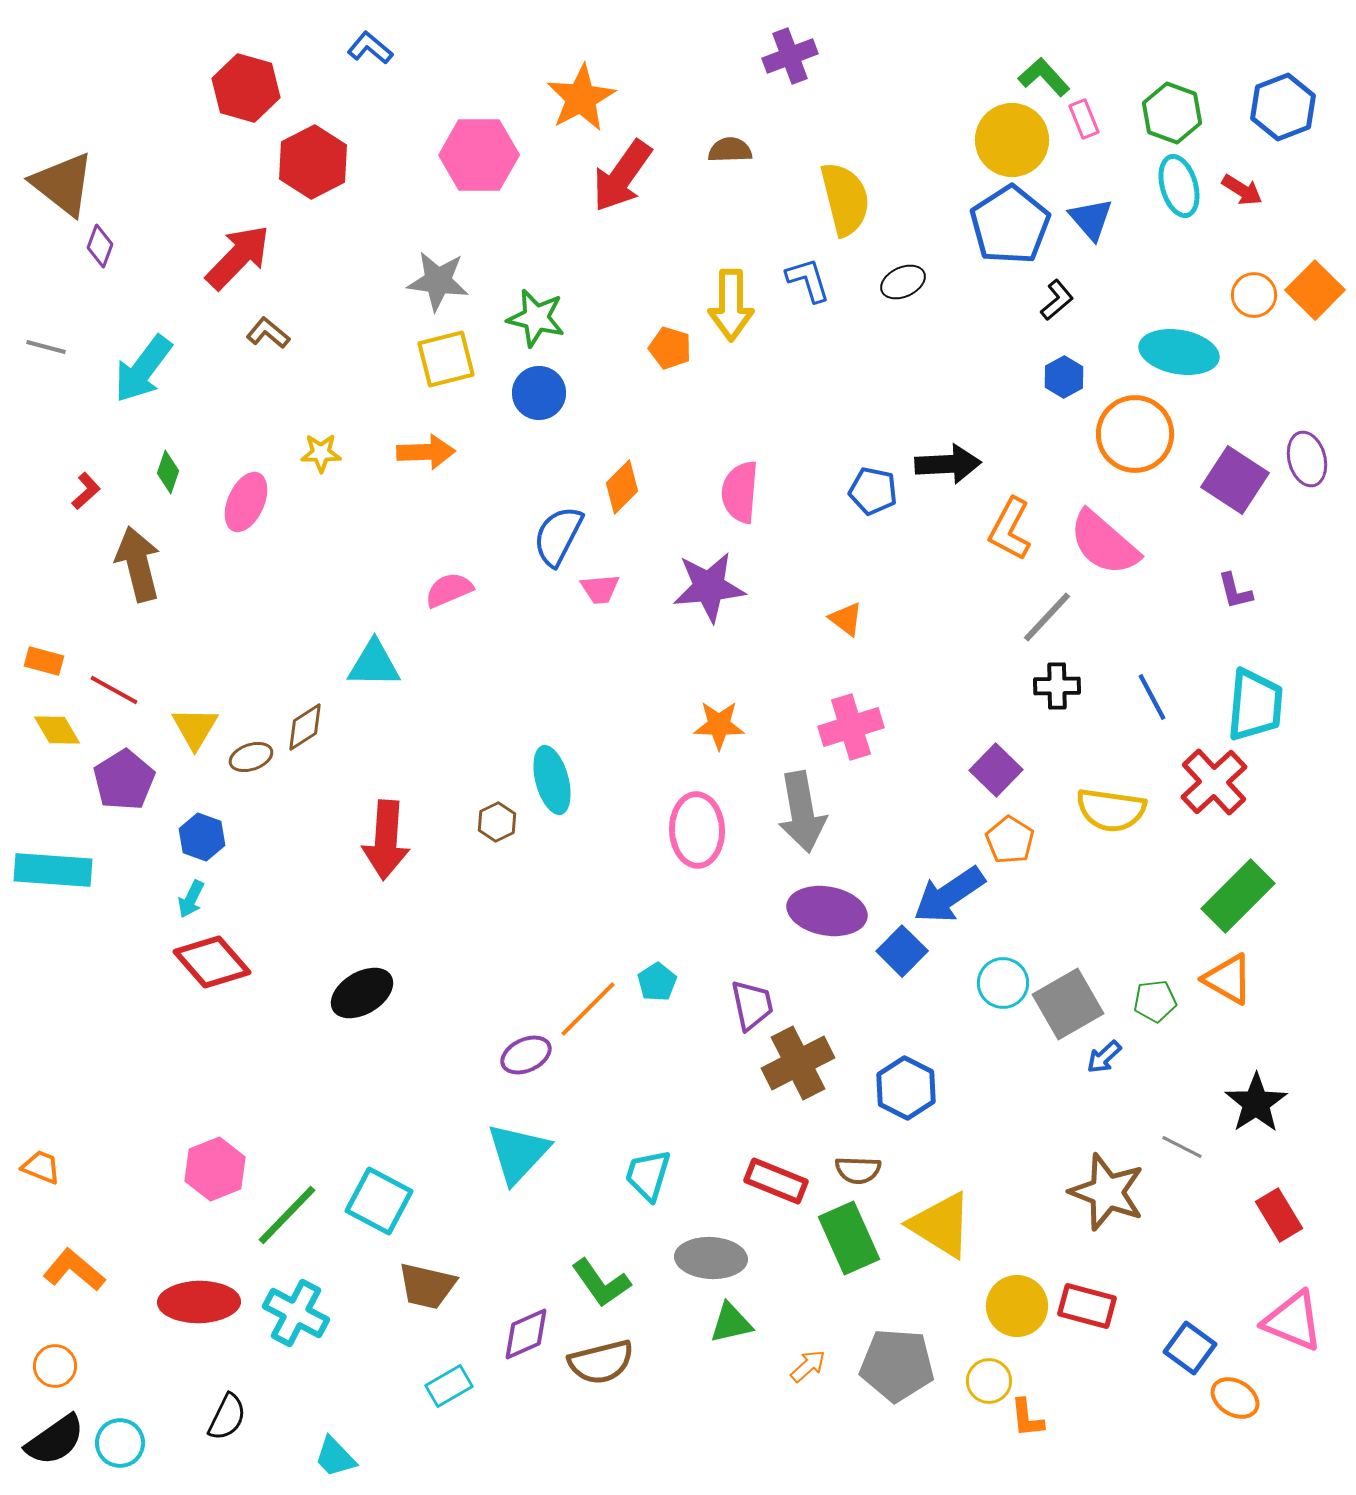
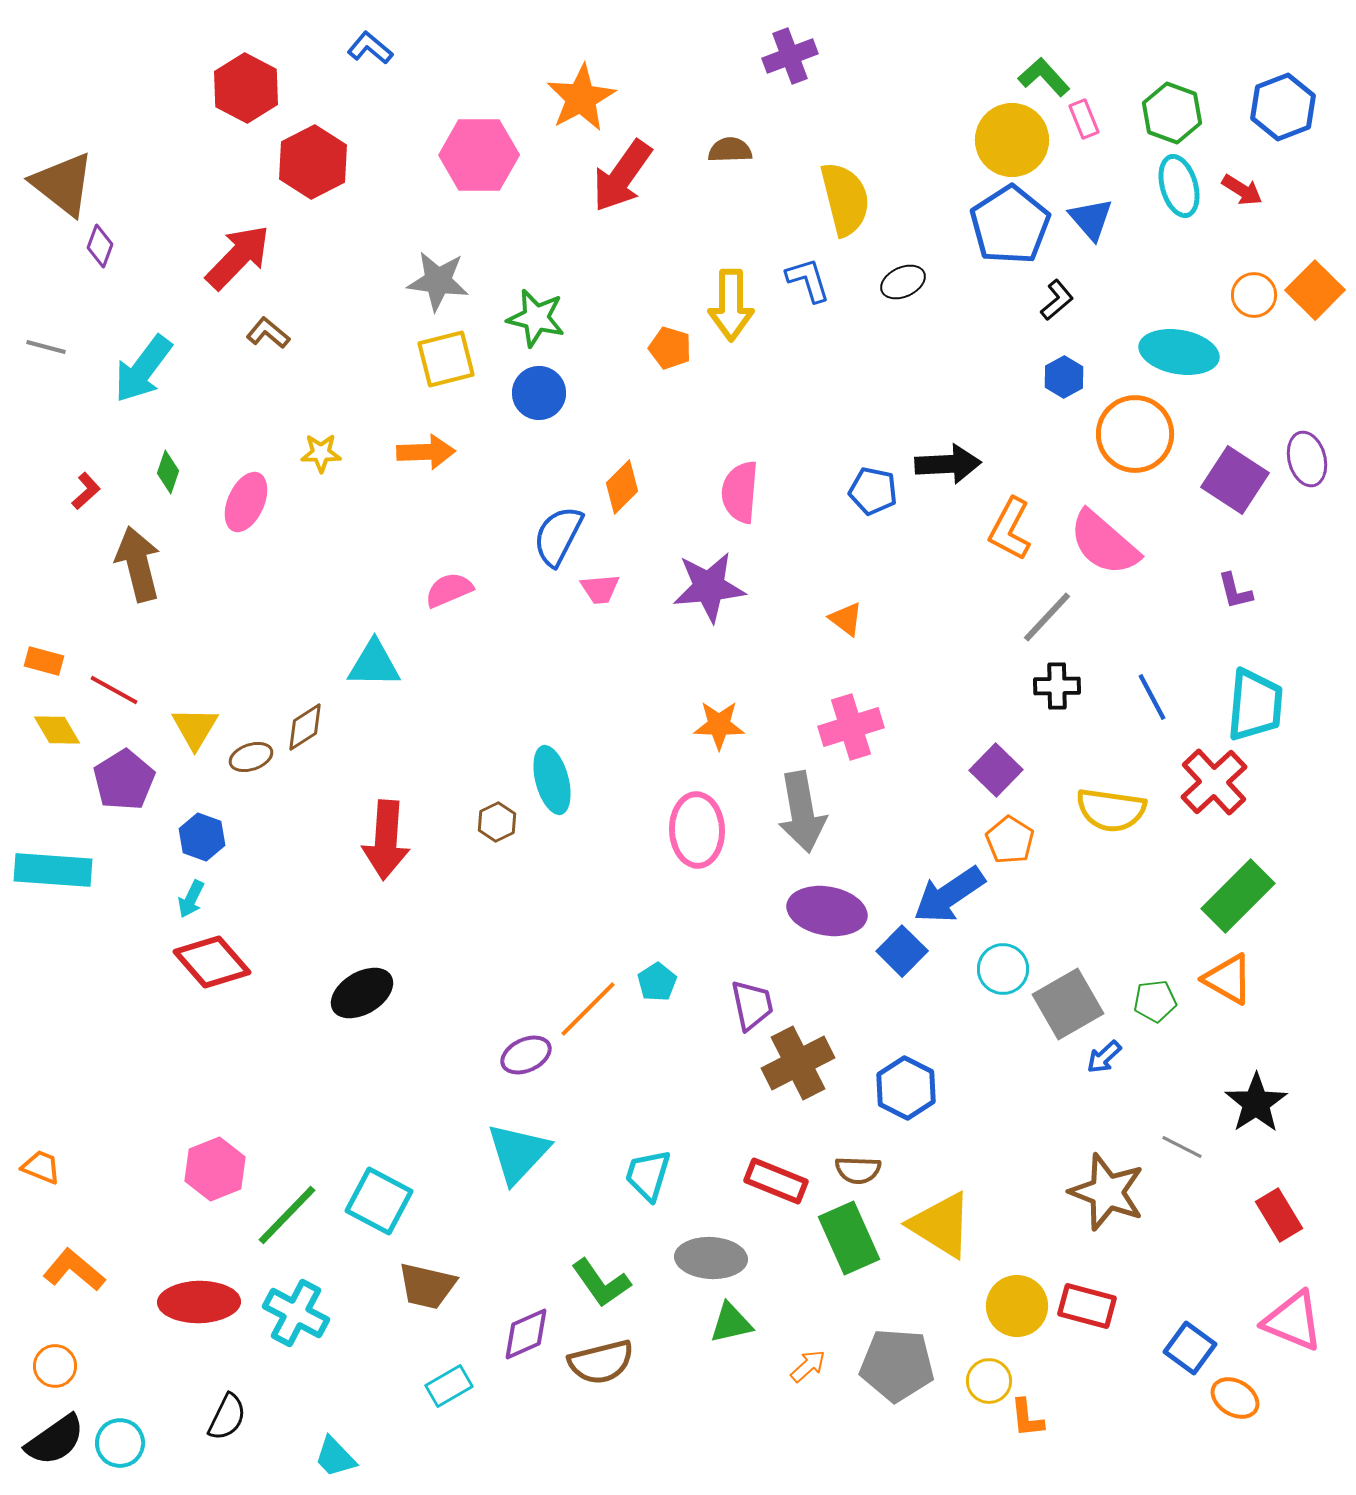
red hexagon at (246, 88): rotated 12 degrees clockwise
cyan circle at (1003, 983): moved 14 px up
